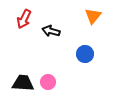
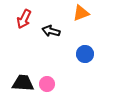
orange triangle: moved 12 px left, 3 px up; rotated 30 degrees clockwise
pink circle: moved 1 px left, 2 px down
